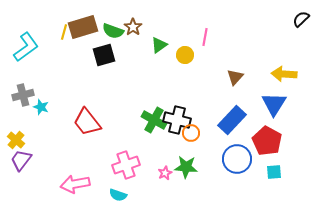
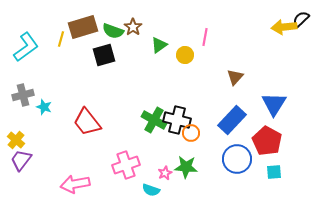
yellow line: moved 3 px left, 7 px down
yellow arrow: moved 47 px up; rotated 10 degrees counterclockwise
cyan star: moved 3 px right
cyan semicircle: moved 33 px right, 5 px up
